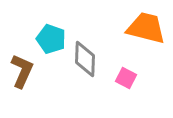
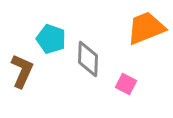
orange trapezoid: rotated 36 degrees counterclockwise
gray diamond: moved 3 px right
pink square: moved 6 px down
